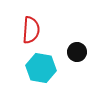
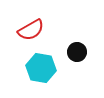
red semicircle: rotated 56 degrees clockwise
